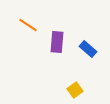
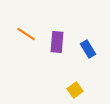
orange line: moved 2 px left, 9 px down
blue rectangle: rotated 18 degrees clockwise
